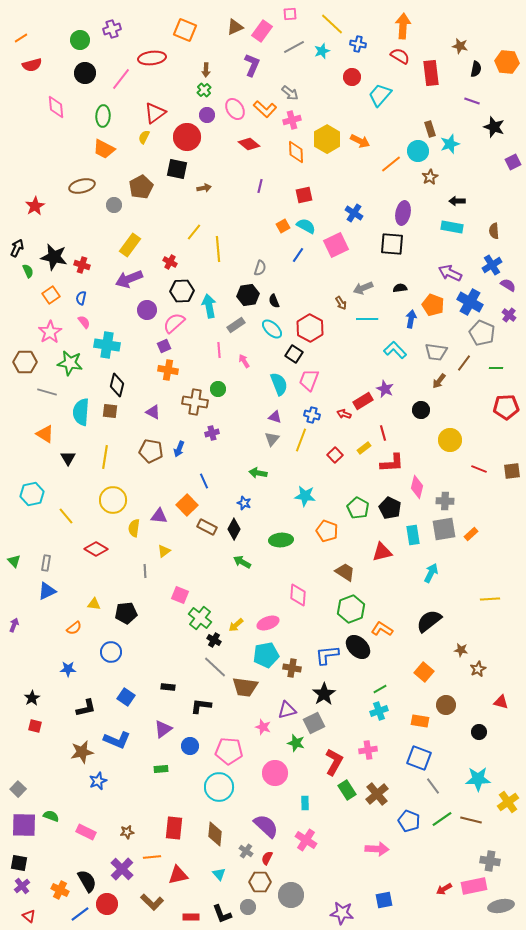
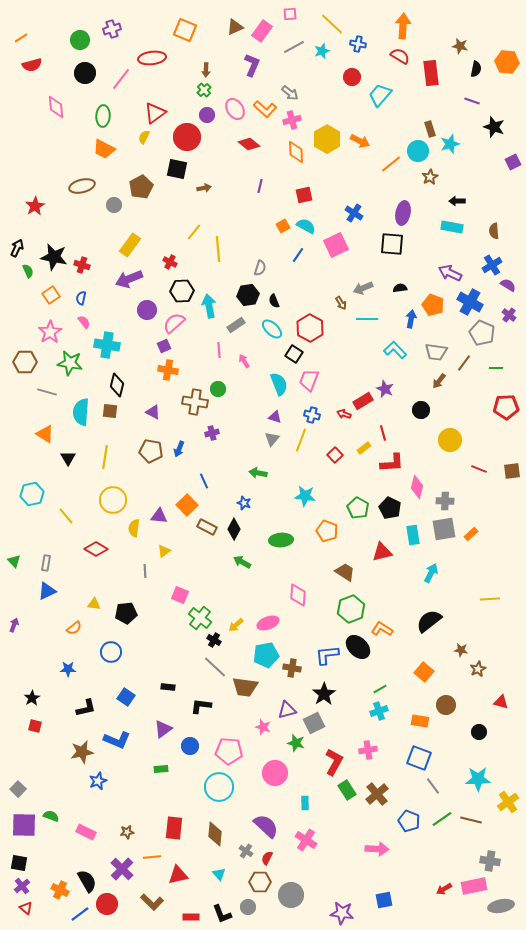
red triangle at (29, 916): moved 3 px left, 8 px up
